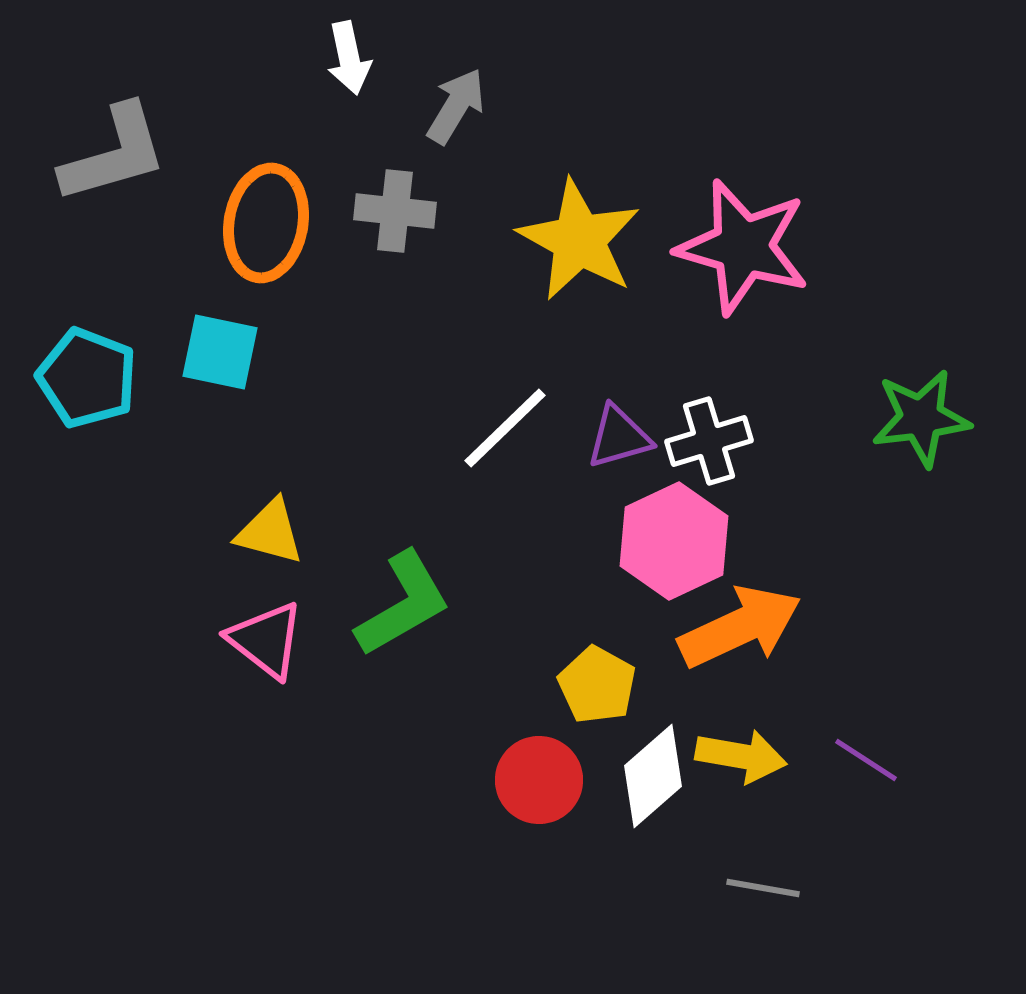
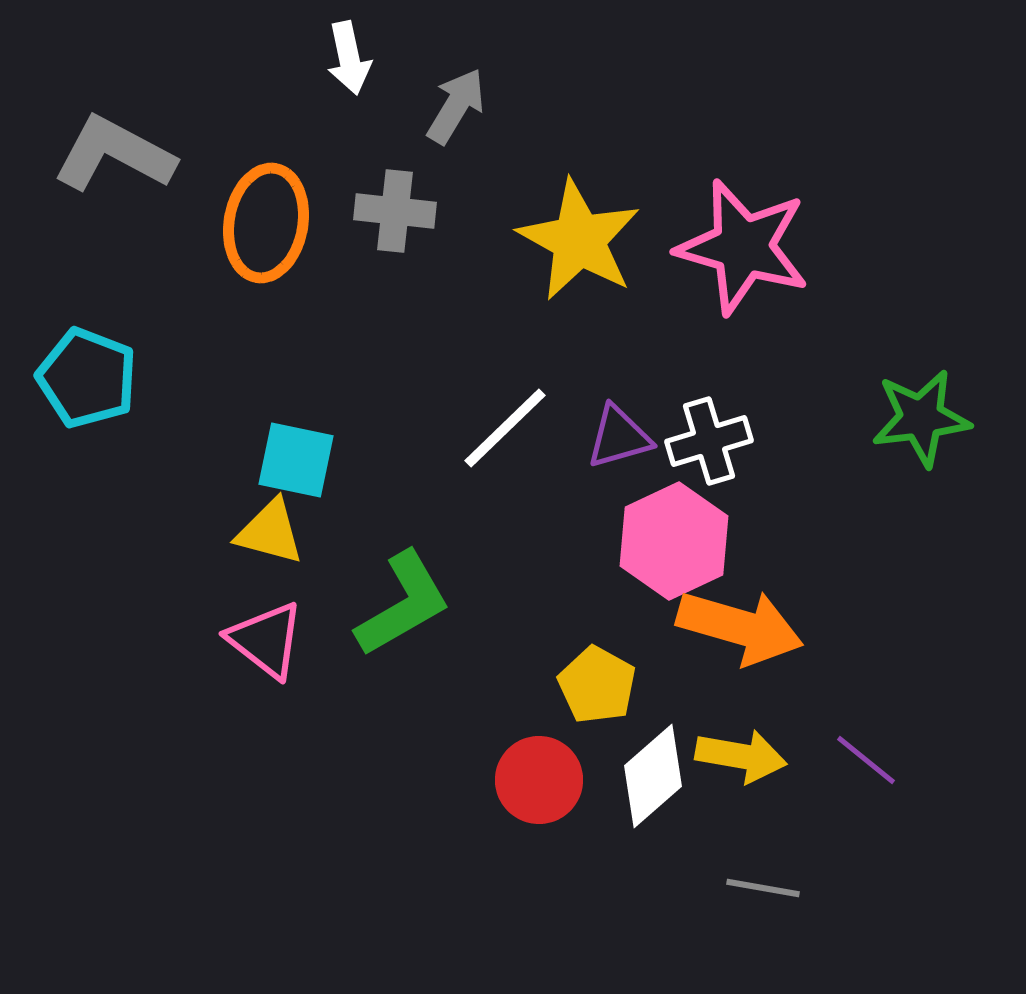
gray L-shape: rotated 136 degrees counterclockwise
cyan square: moved 76 px right, 108 px down
orange arrow: rotated 41 degrees clockwise
purple line: rotated 6 degrees clockwise
